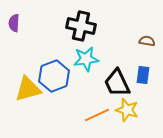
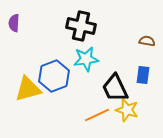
black trapezoid: moved 2 px left, 5 px down
